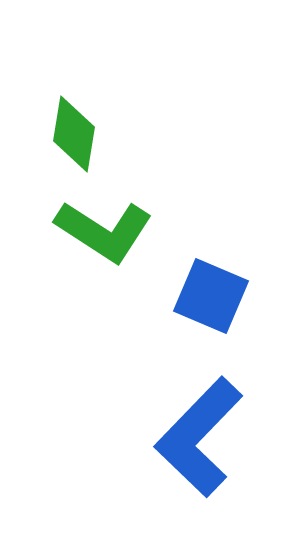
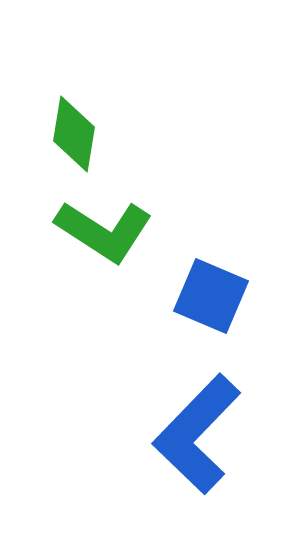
blue L-shape: moved 2 px left, 3 px up
